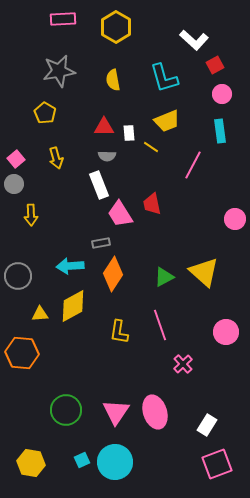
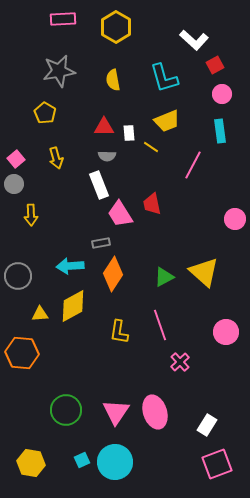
pink cross at (183, 364): moved 3 px left, 2 px up
